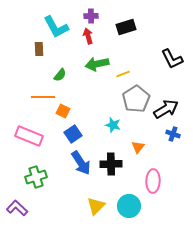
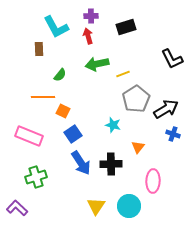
yellow triangle: rotated 12 degrees counterclockwise
